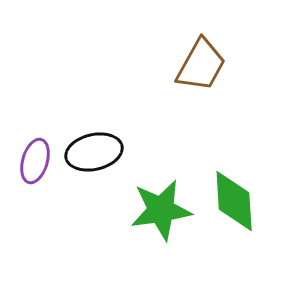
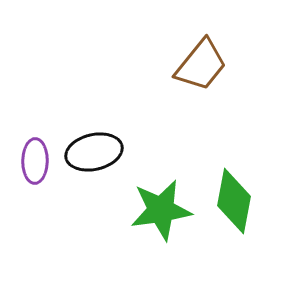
brown trapezoid: rotated 10 degrees clockwise
purple ellipse: rotated 15 degrees counterclockwise
green diamond: rotated 14 degrees clockwise
